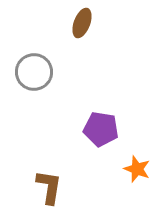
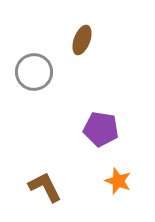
brown ellipse: moved 17 px down
orange star: moved 19 px left, 12 px down
brown L-shape: moved 4 px left; rotated 36 degrees counterclockwise
